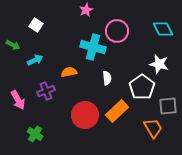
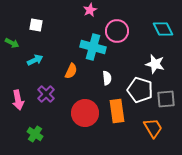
pink star: moved 4 px right
white square: rotated 24 degrees counterclockwise
green arrow: moved 1 px left, 2 px up
white star: moved 4 px left
orange semicircle: moved 2 px right, 1 px up; rotated 126 degrees clockwise
white pentagon: moved 2 px left, 3 px down; rotated 20 degrees counterclockwise
purple cross: moved 3 px down; rotated 24 degrees counterclockwise
pink arrow: rotated 18 degrees clockwise
gray square: moved 2 px left, 7 px up
orange rectangle: rotated 55 degrees counterclockwise
red circle: moved 2 px up
